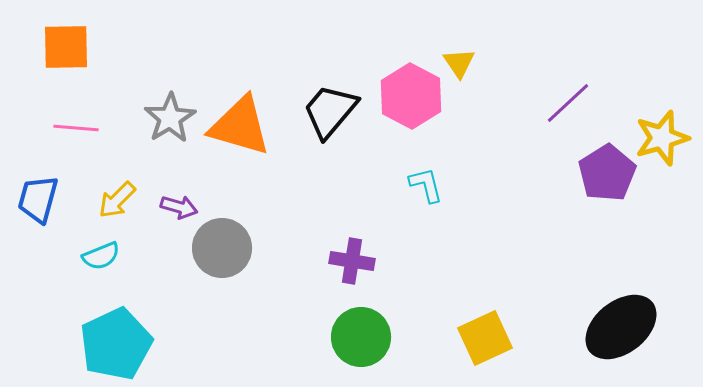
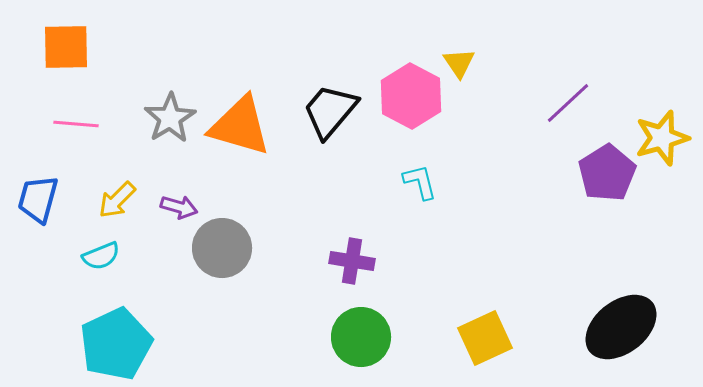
pink line: moved 4 px up
cyan L-shape: moved 6 px left, 3 px up
